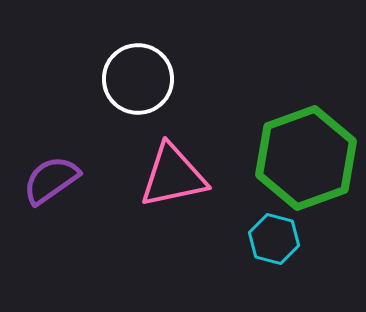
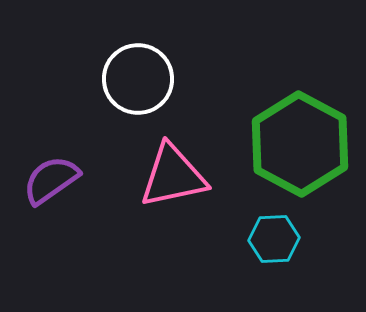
green hexagon: moved 6 px left, 14 px up; rotated 12 degrees counterclockwise
cyan hexagon: rotated 18 degrees counterclockwise
